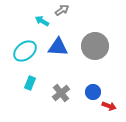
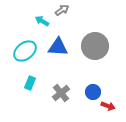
red arrow: moved 1 px left
